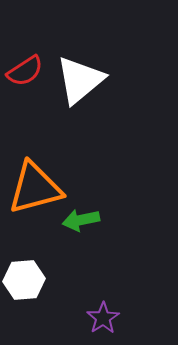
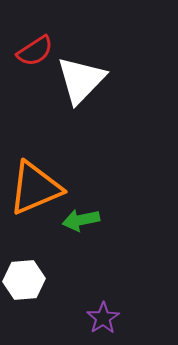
red semicircle: moved 10 px right, 20 px up
white triangle: moved 1 px right; rotated 6 degrees counterclockwise
orange triangle: rotated 8 degrees counterclockwise
